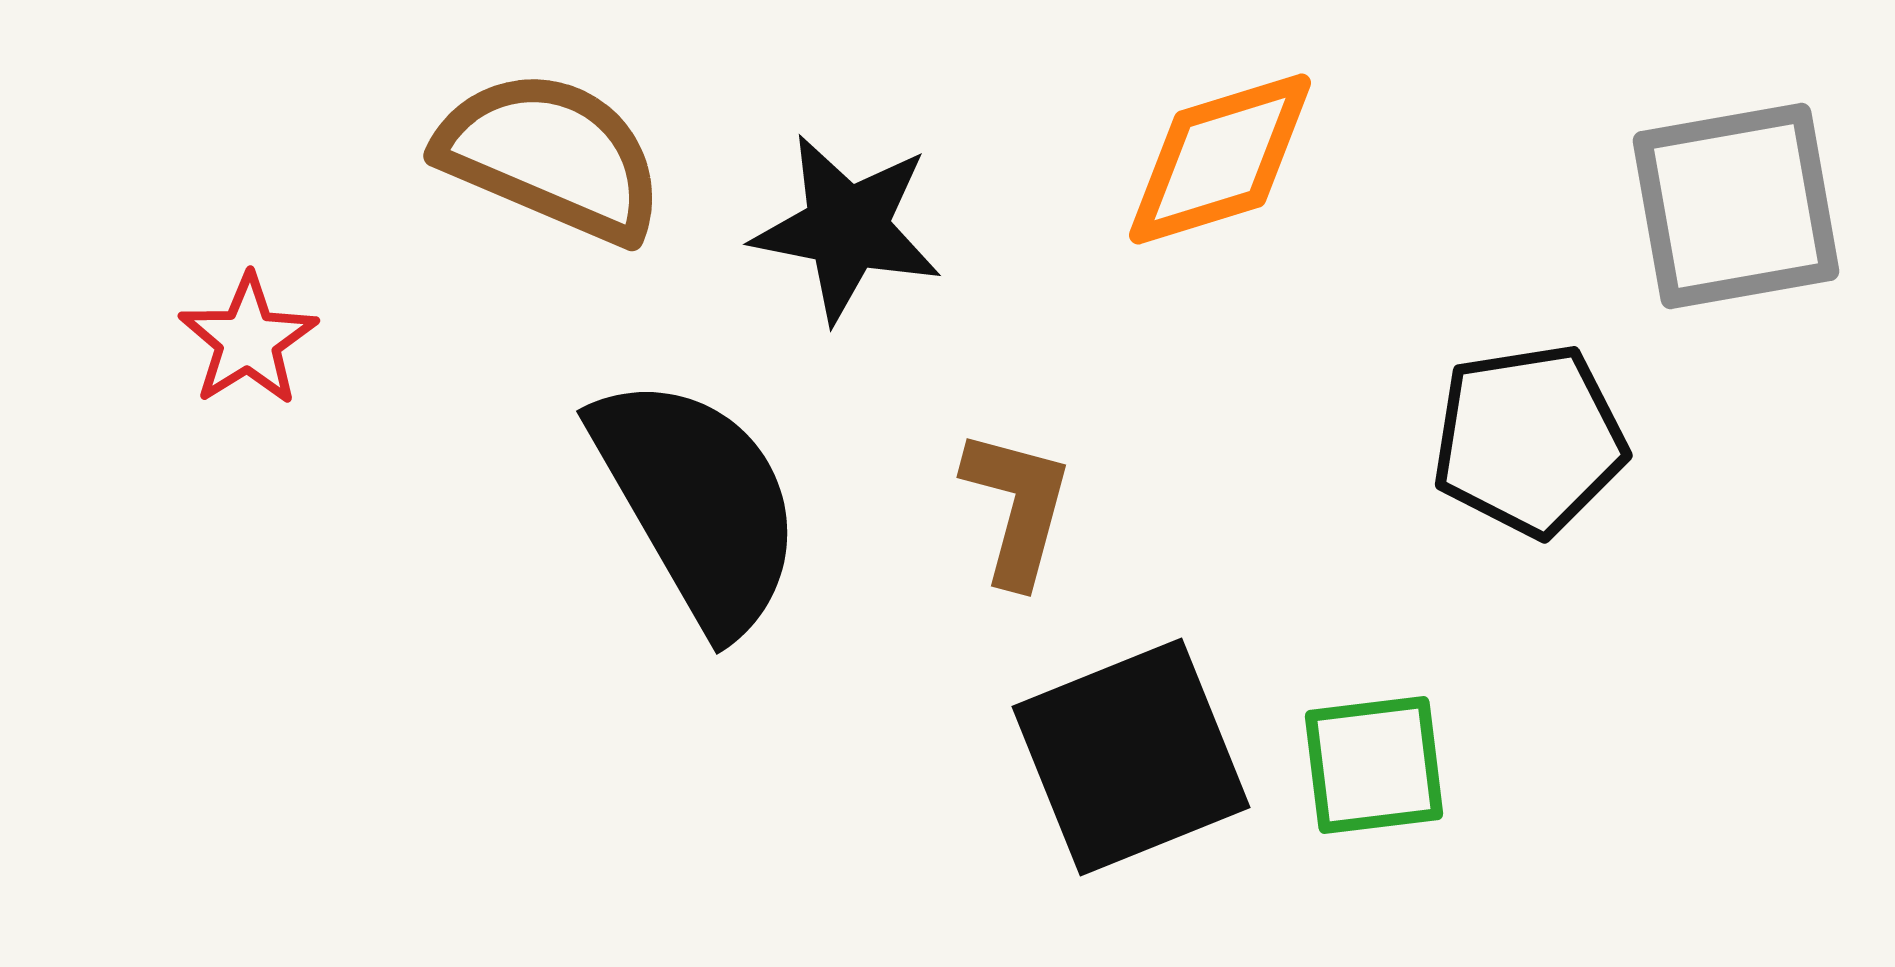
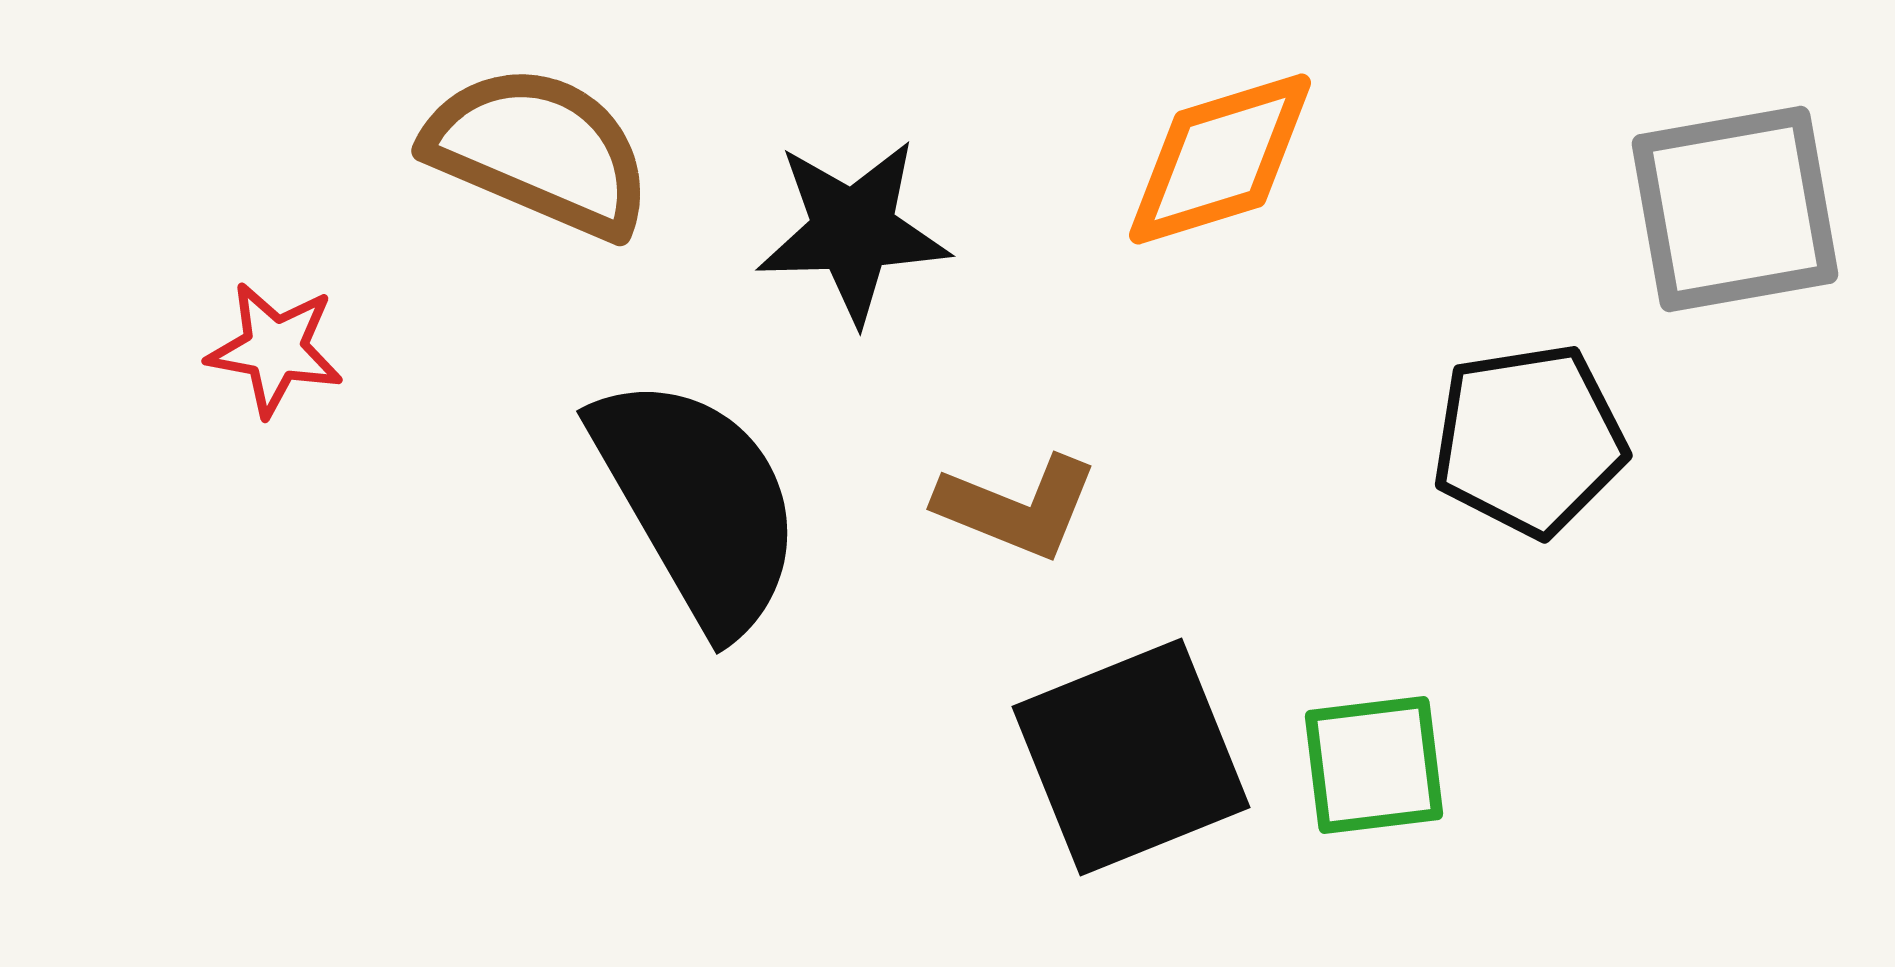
brown semicircle: moved 12 px left, 5 px up
gray square: moved 1 px left, 3 px down
black star: moved 6 px right, 3 px down; rotated 13 degrees counterclockwise
red star: moved 27 px right, 9 px down; rotated 30 degrees counterclockwise
brown L-shape: rotated 97 degrees clockwise
